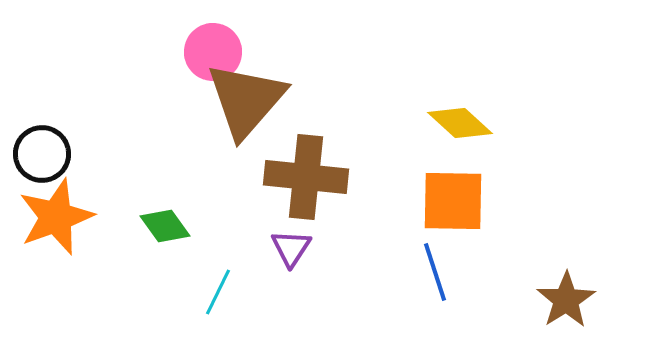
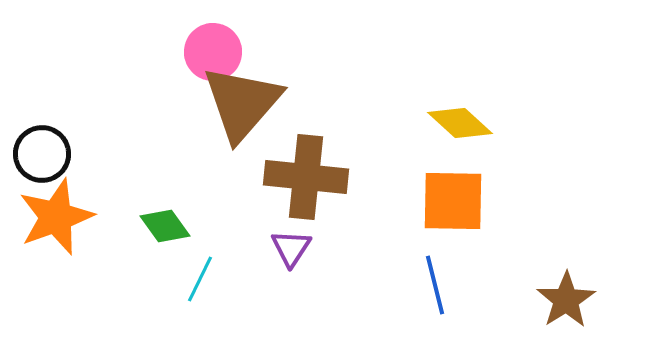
brown triangle: moved 4 px left, 3 px down
blue line: moved 13 px down; rotated 4 degrees clockwise
cyan line: moved 18 px left, 13 px up
